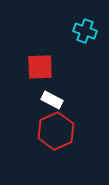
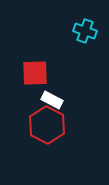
red square: moved 5 px left, 6 px down
red hexagon: moved 9 px left, 6 px up; rotated 9 degrees counterclockwise
